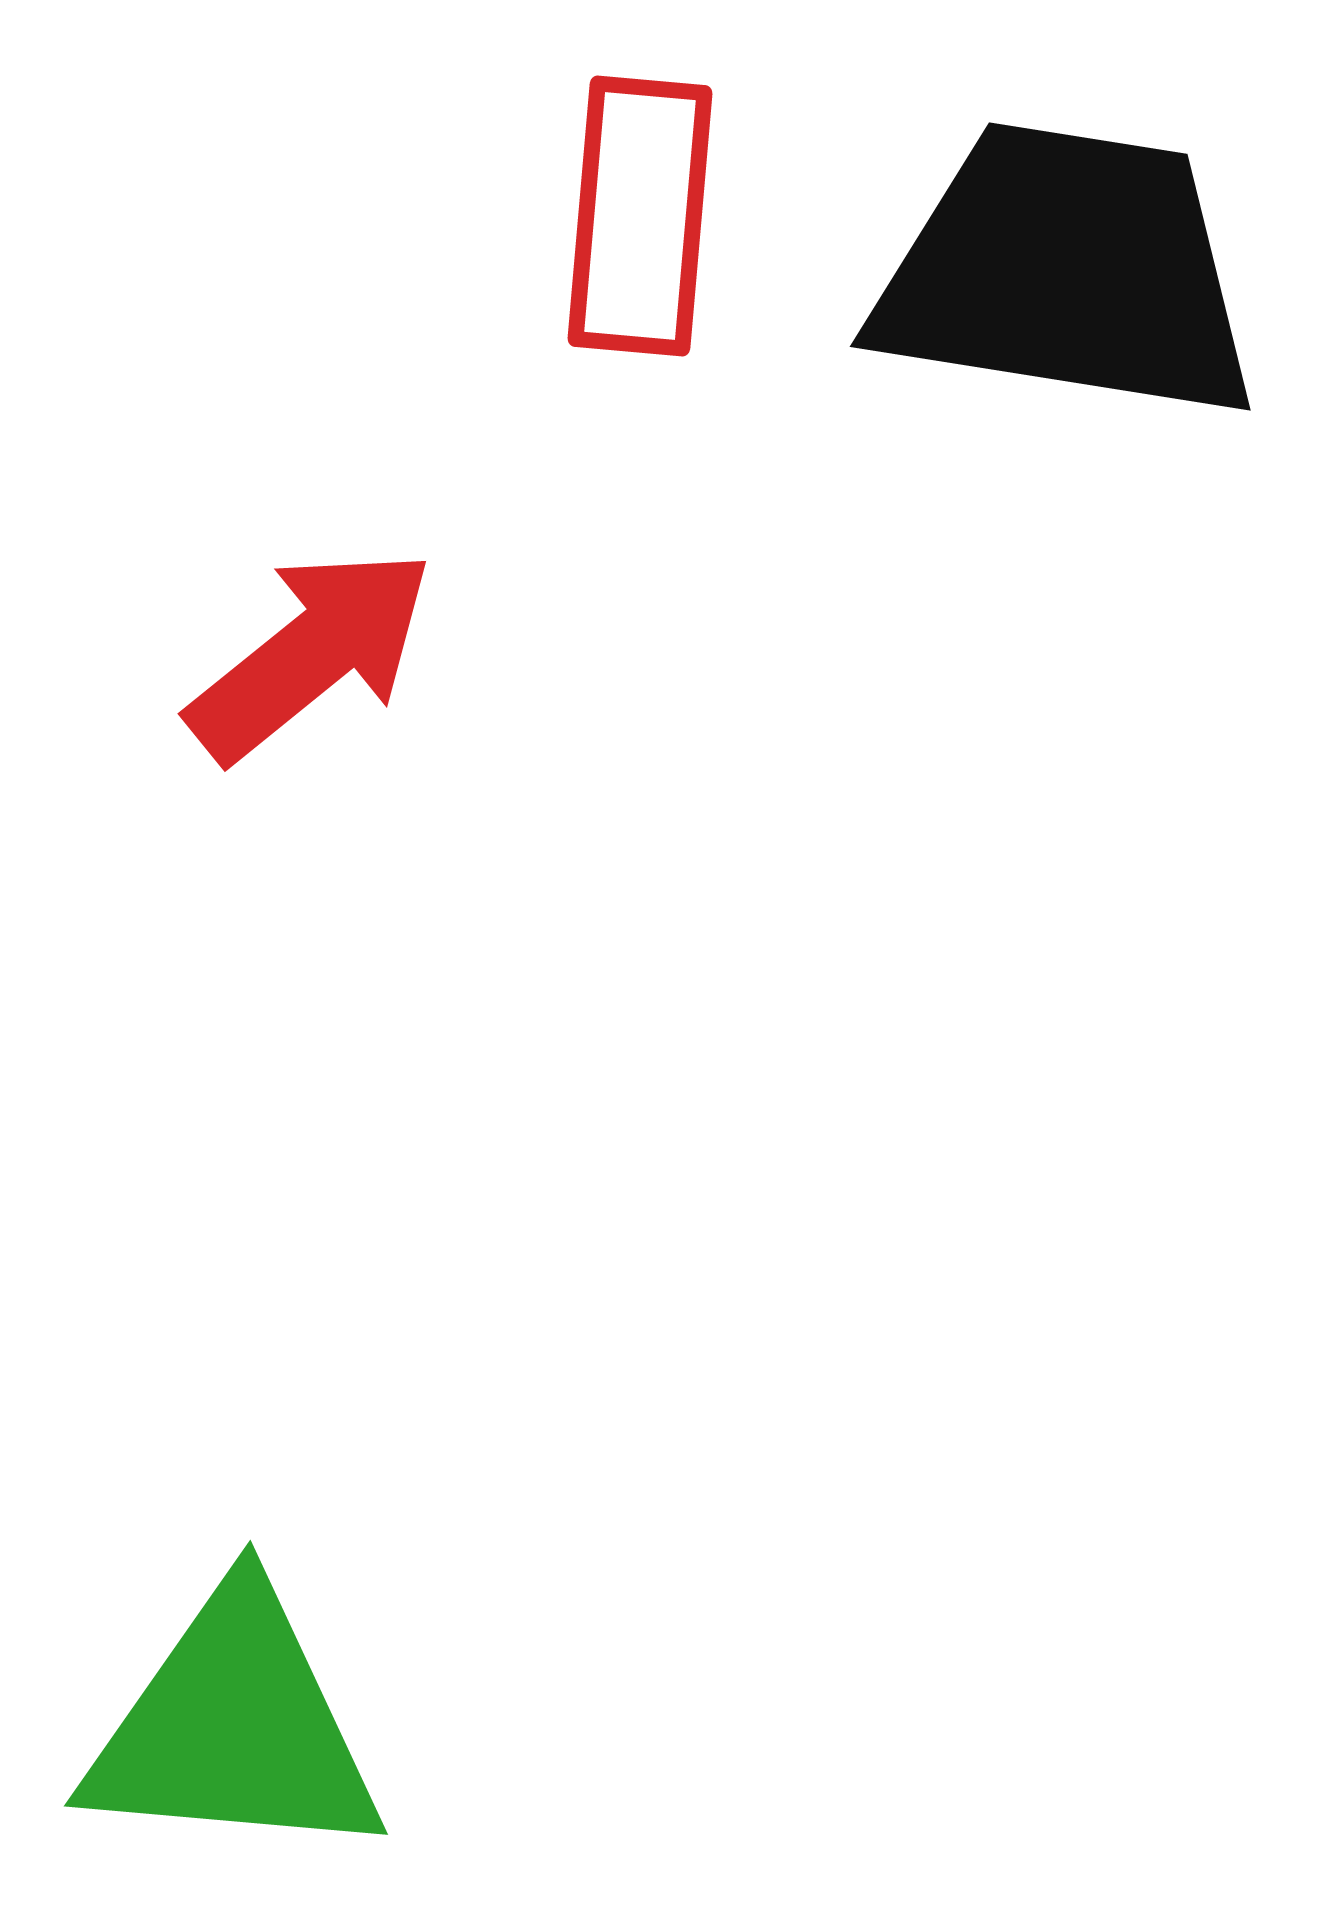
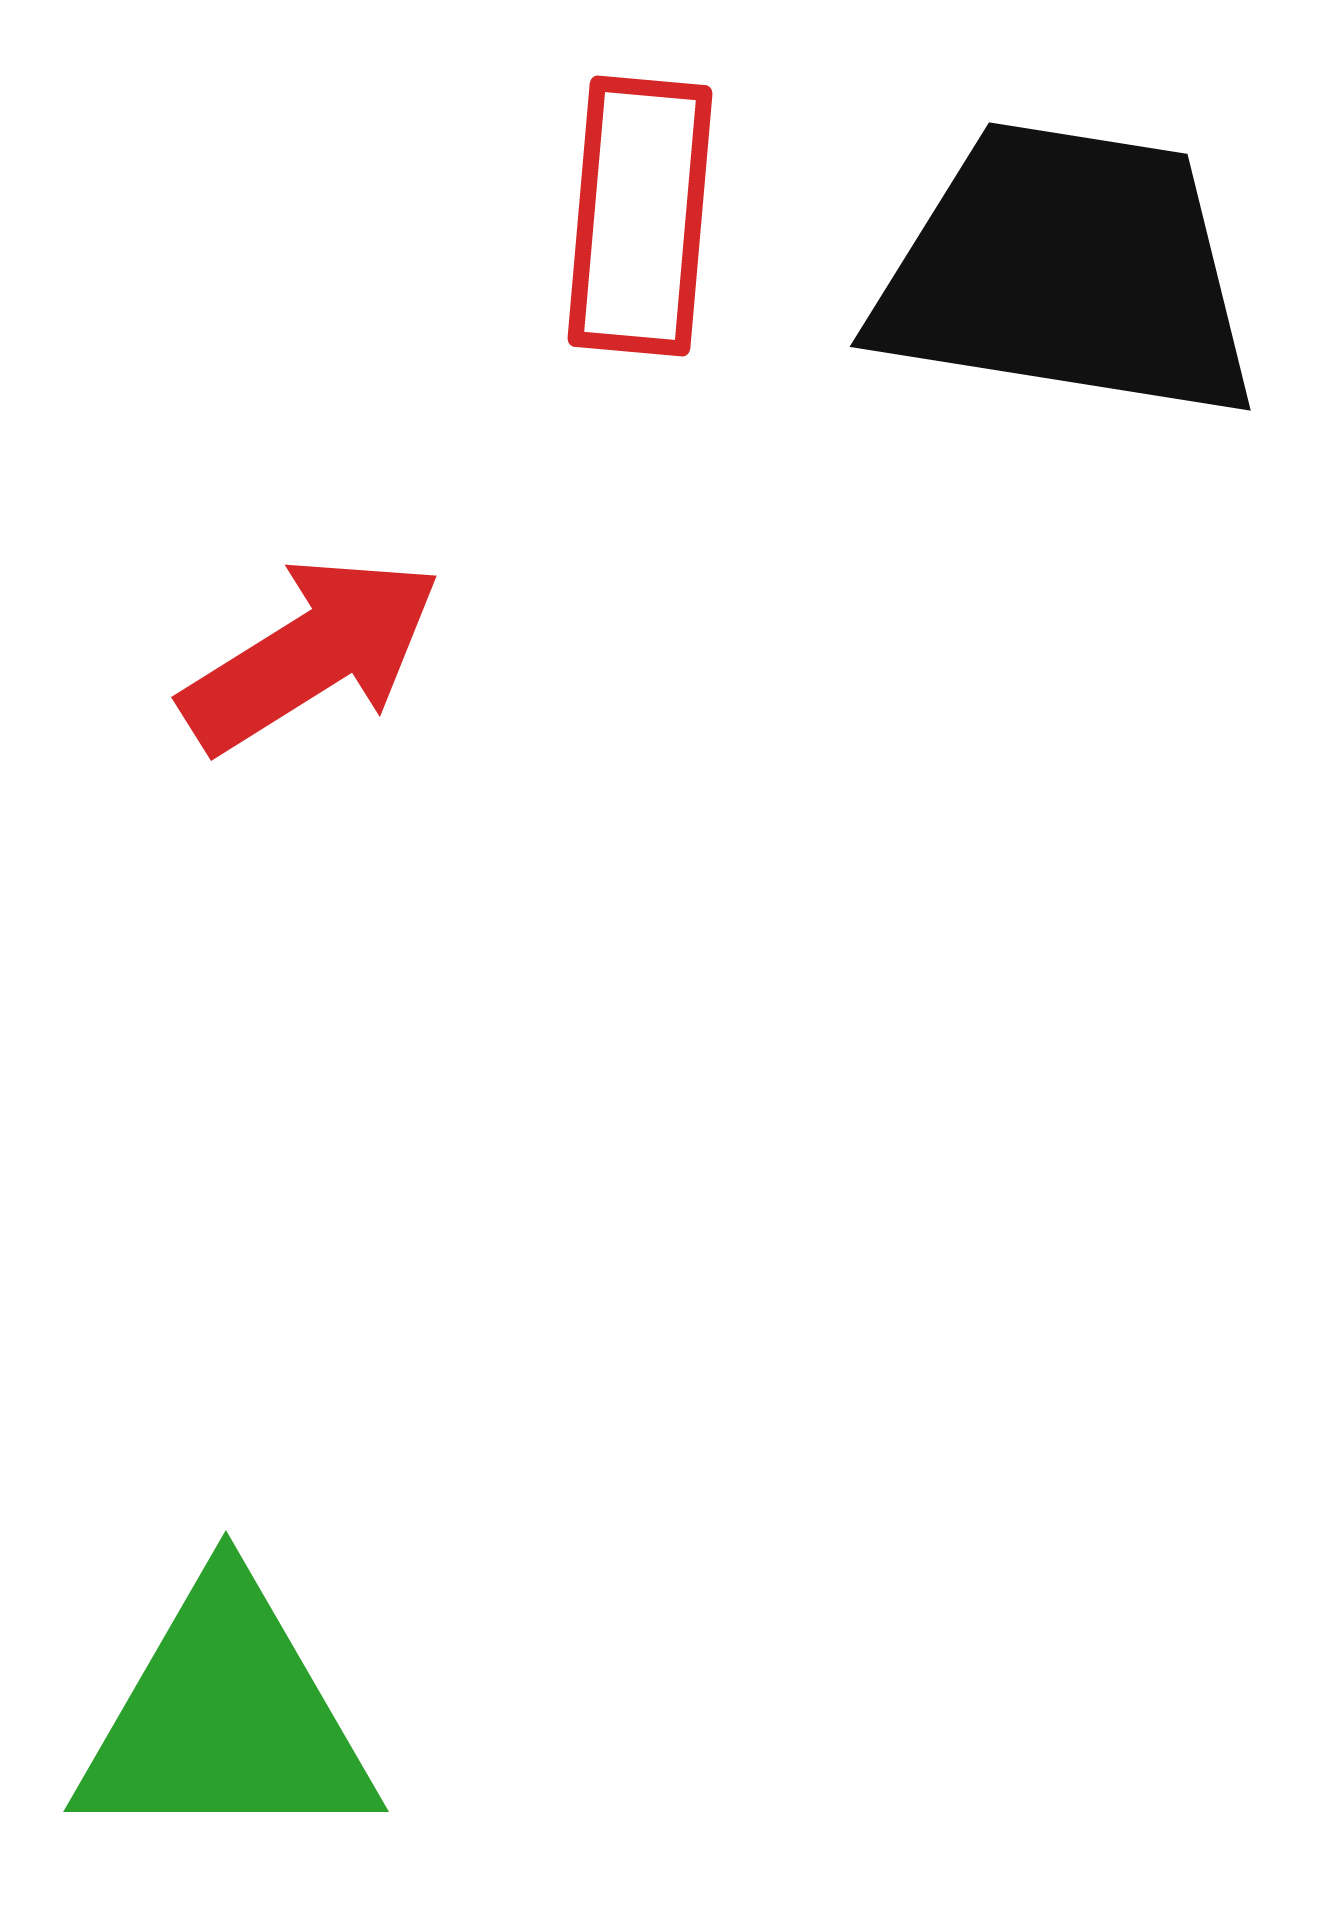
red arrow: rotated 7 degrees clockwise
green triangle: moved 8 px left, 9 px up; rotated 5 degrees counterclockwise
